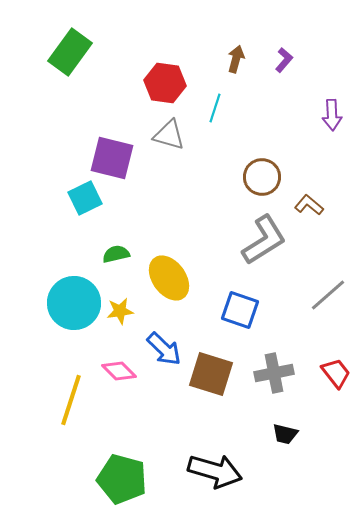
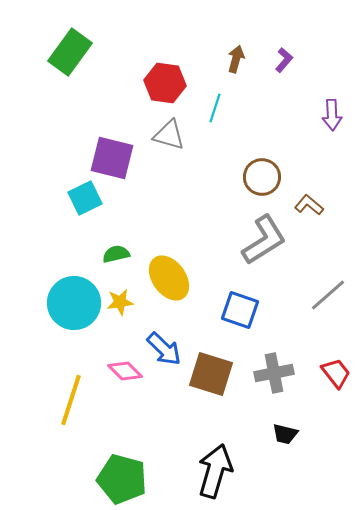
yellow star: moved 9 px up
pink diamond: moved 6 px right
black arrow: rotated 90 degrees counterclockwise
